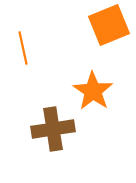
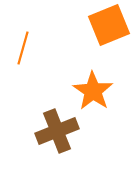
orange line: rotated 28 degrees clockwise
brown cross: moved 4 px right, 2 px down; rotated 12 degrees counterclockwise
